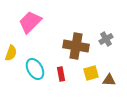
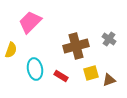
gray cross: moved 3 px right; rotated 24 degrees counterclockwise
brown cross: rotated 25 degrees counterclockwise
yellow semicircle: moved 3 px up
cyan ellipse: rotated 20 degrees clockwise
red rectangle: moved 2 px down; rotated 48 degrees counterclockwise
brown triangle: rotated 24 degrees counterclockwise
